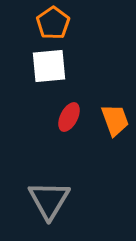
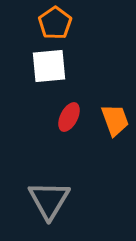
orange pentagon: moved 2 px right
